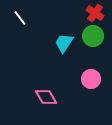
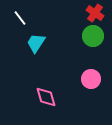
cyan trapezoid: moved 28 px left
pink diamond: rotated 15 degrees clockwise
